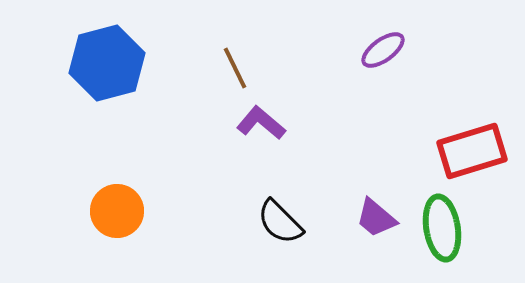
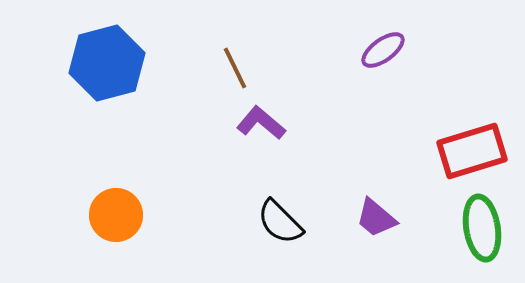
orange circle: moved 1 px left, 4 px down
green ellipse: moved 40 px right
